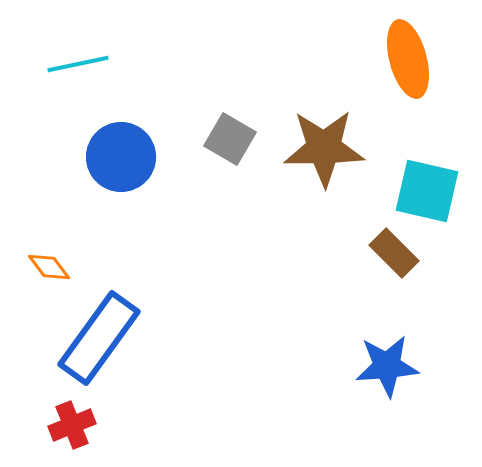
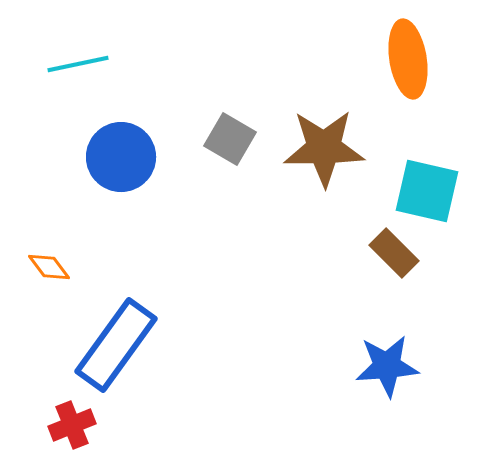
orange ellipse: rotated 6 degrees clockwise
blue rectangle: moved 17 px right, 7 px down
